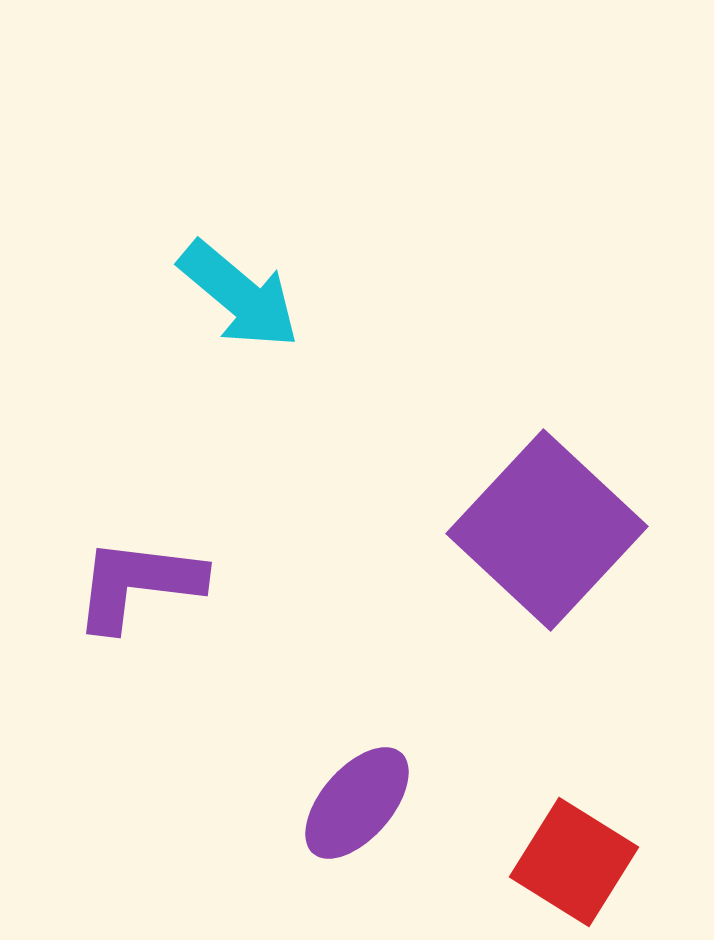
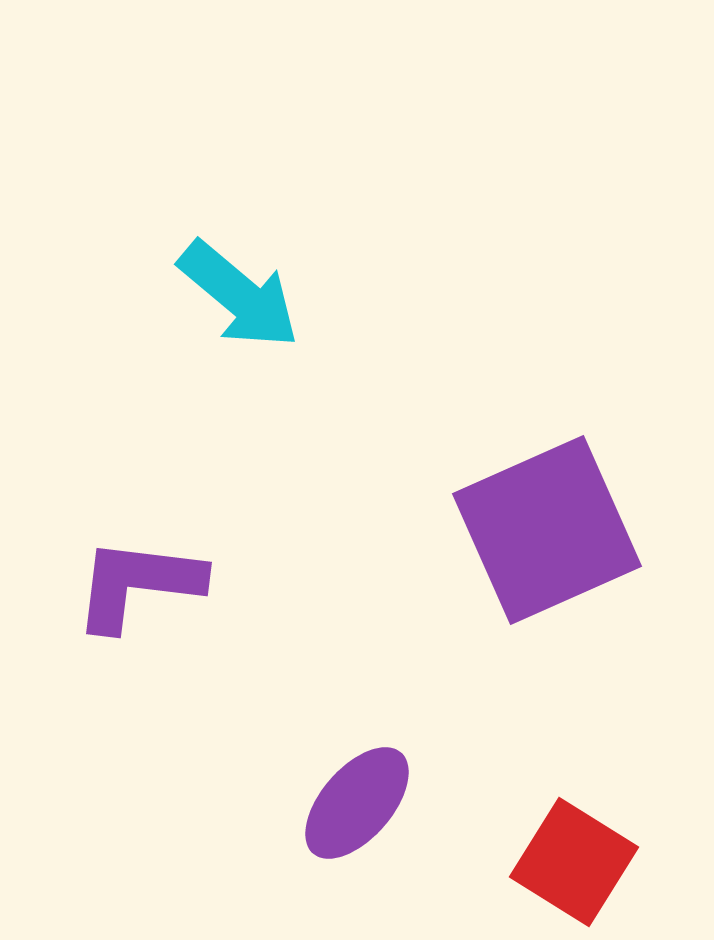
purple square: rotated 23 degrees clockwise
